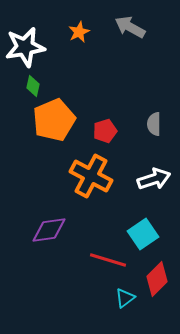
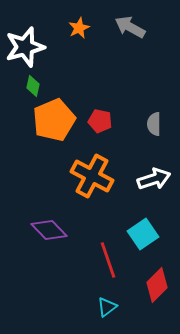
orange star: moved 4 px up
white star: rotated 6 degrees counterclockwise
red pentagon: moved 5 px left, 10 px up; rotated 30 degrees clockwise
orange cross: moved 1 px right
purple diamond: rotated 54 degrees clockwise
red line: rotated 54 degrees clockwise
red diamond: moved 6 px down
cyan triangle: moved 18 px left, 9 px down
